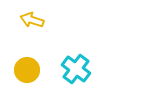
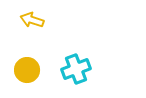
cyan cross: rotated 32 degrees clockwise
